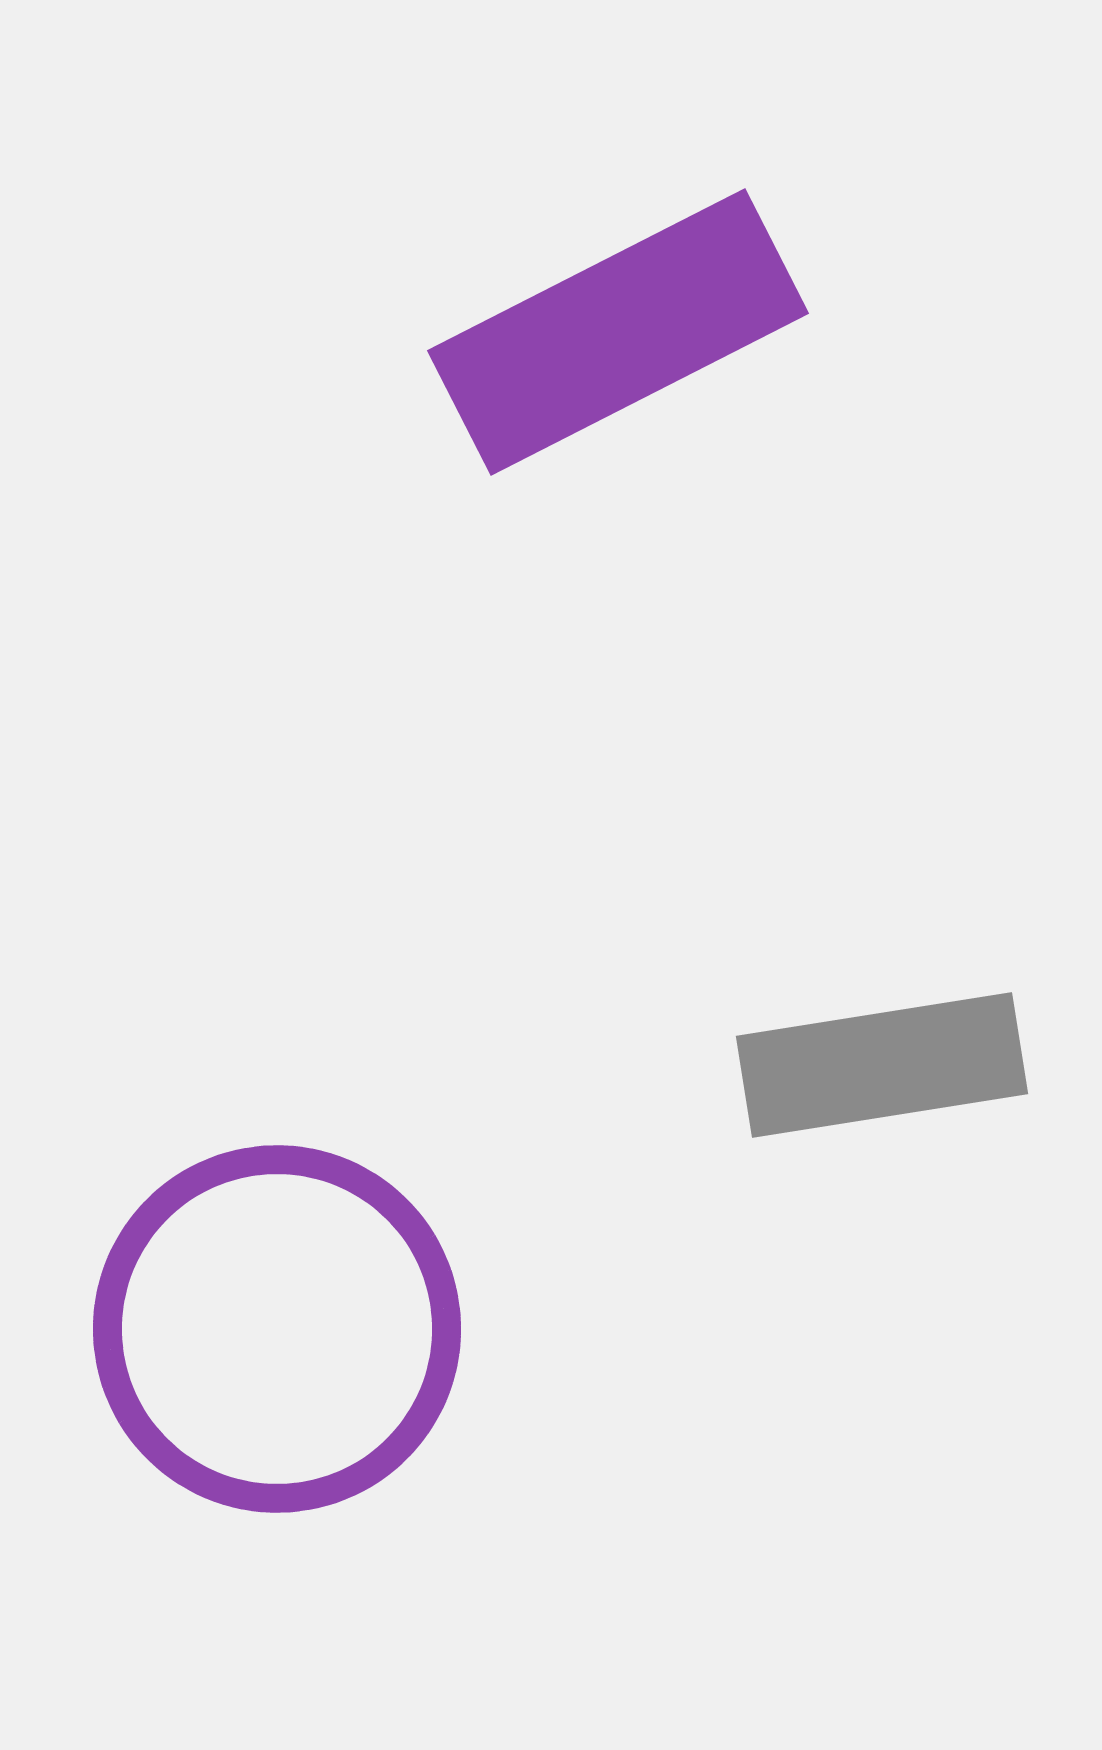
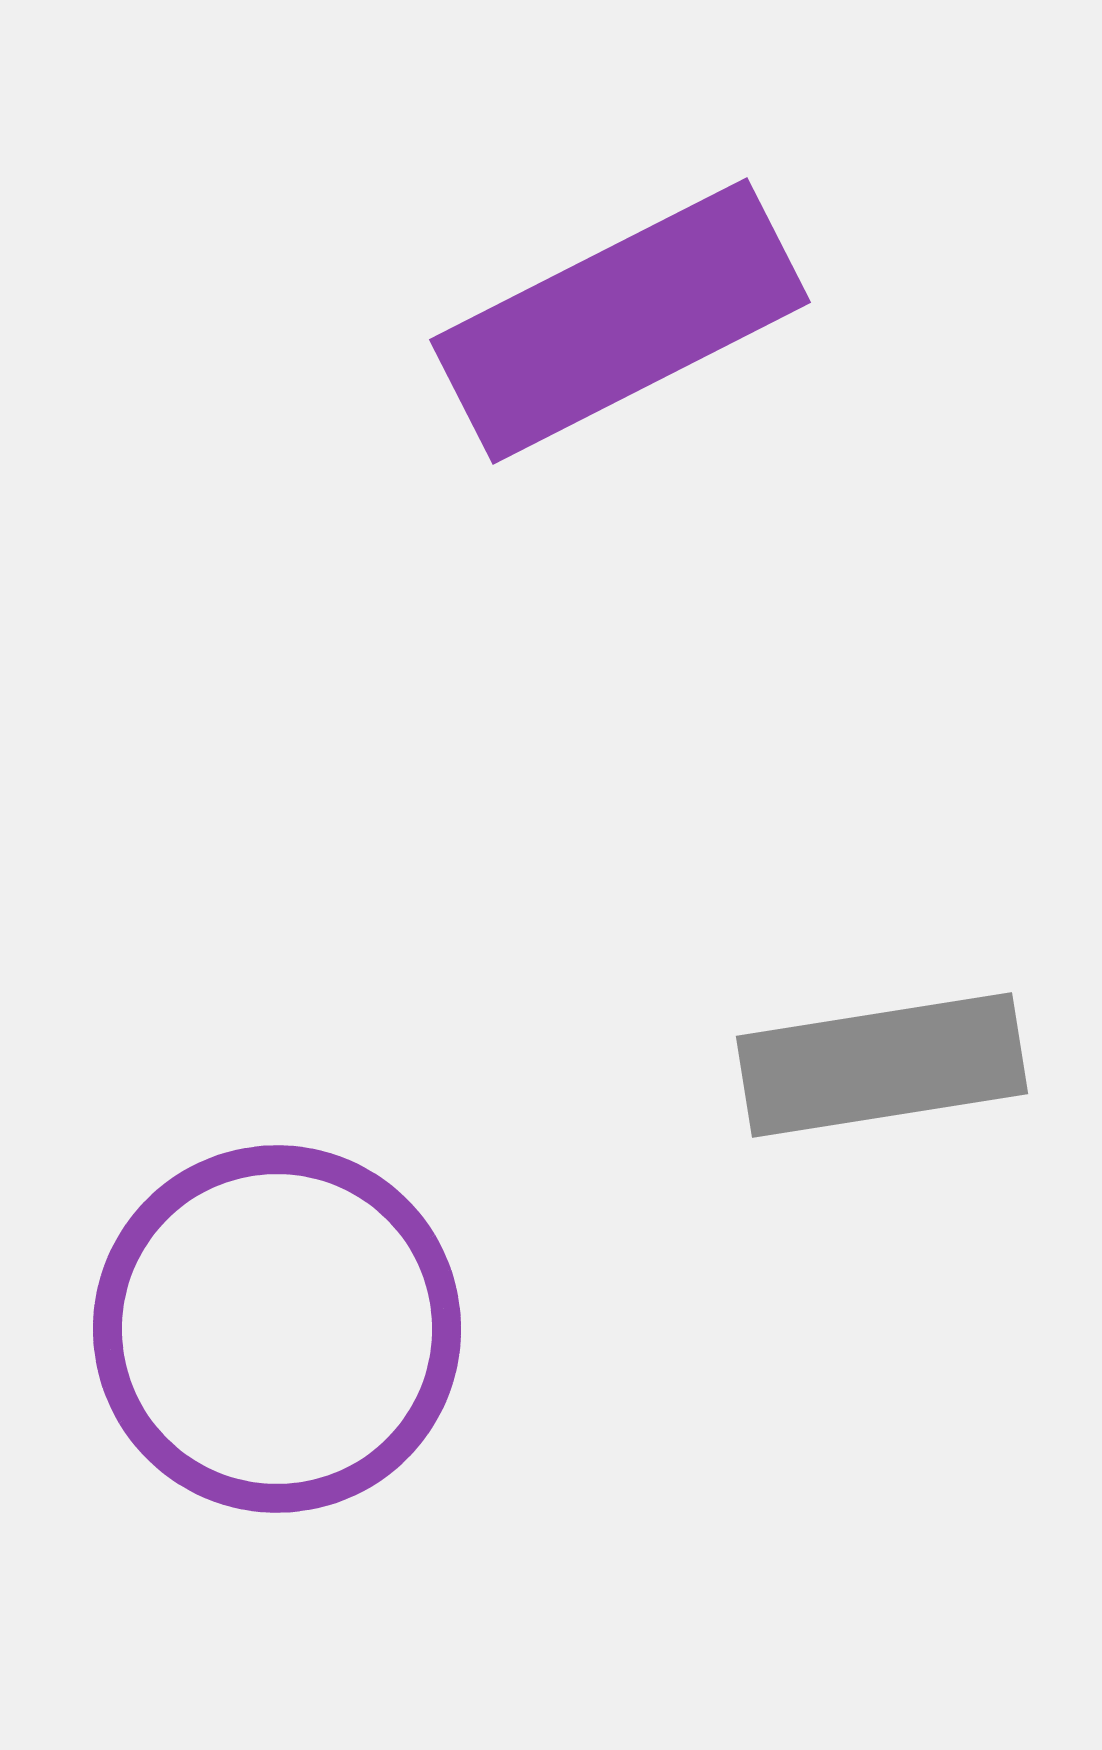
purple rectangle: moved 2 px right, 11 px up
